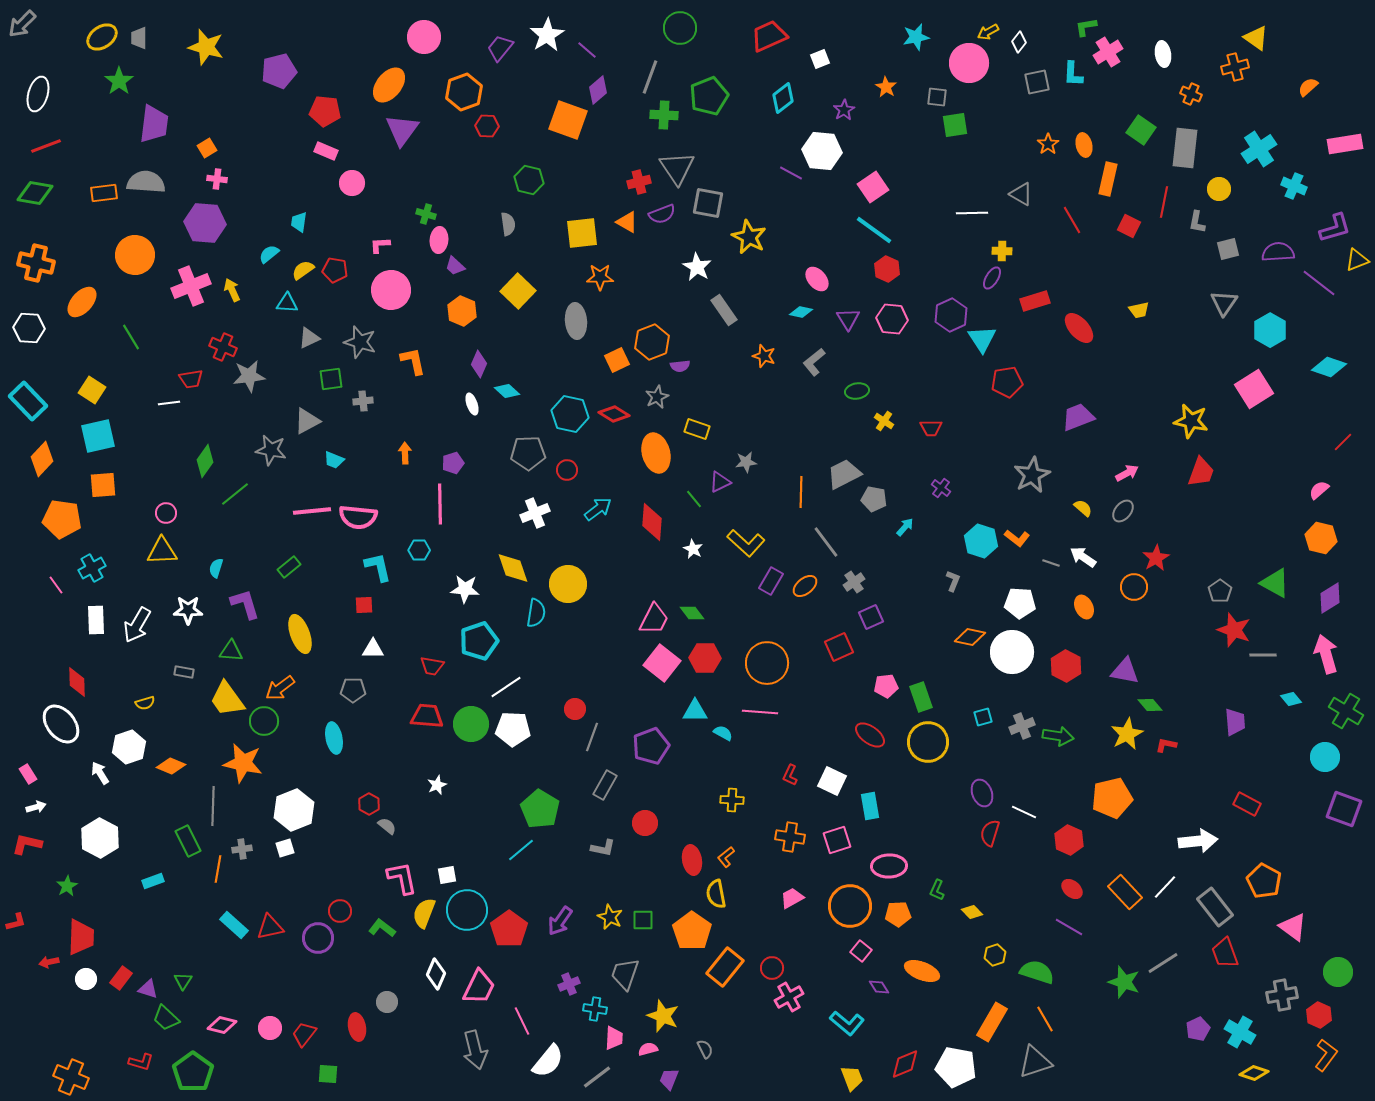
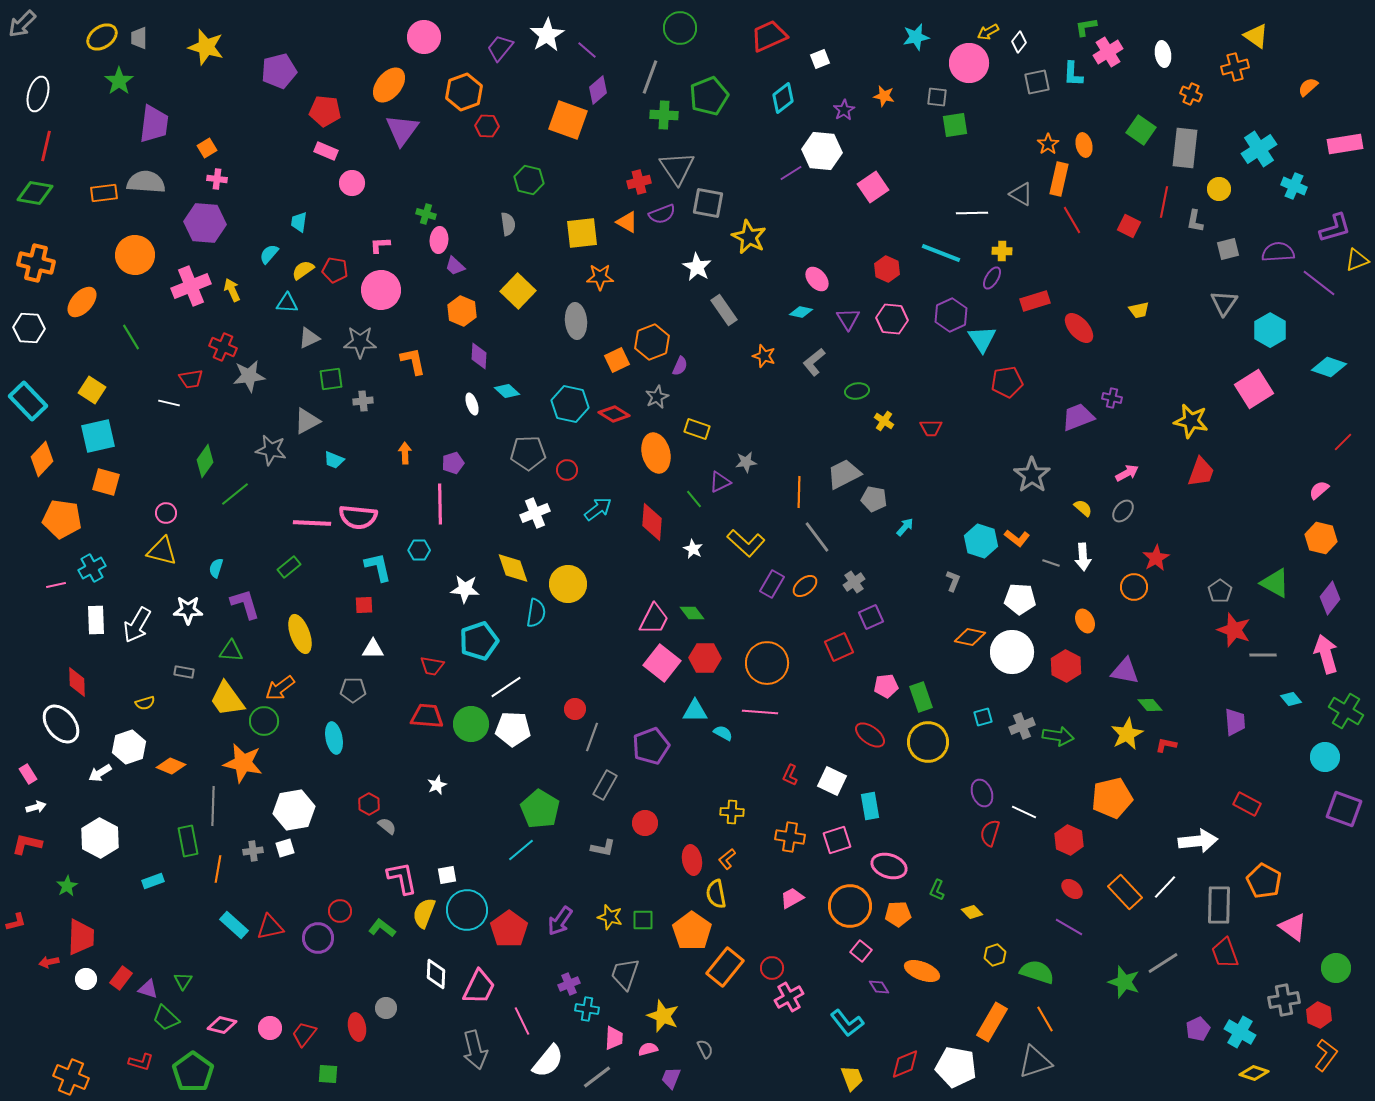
yellow triangle at (1256, 38): moved 2 px up
orange star at (886, 87): moved 2 px left, 9 px down; rotated 20 degrees counterclockwise
red line at (46, 146): rotated 56 degrees counterclockwise
purple line at (791, 173): rotated 60 degrees counterclockwise
orange rectangle at (1108, 179): moved 49 px left
gray L-shape at (1197, 222): moved 2 px left, 1 px up
cyan line at (874, 230): moved 67 px right, 23 px down; rotated 15 degrees counterclockwise
cyan semicircle at (269, 254): rotated 10 degrees counterclockwise
pink circle at (391, 290): moved 10 px left
gray star at (360, 342): rotated 16 degrees counterclockwise
purple diamond at (479, 364): moved 8 px up; rotated 20 degrees counterclockwise
purple semicircle at (680, 366): rotated 60 degrees counterclockwise
white line at (169, 403): rotated 20 degrees clockwise
cyan hexagon at (570, 414): moved 10 px up
gray star at (1032, 475): rotated 9 degrees counterclockwise
orange square at (103, 485): moved 3 px right, 3 px up; rotated 20 degrees clockwise
purple cross at (941, 488): moved 171 px right, 90 px up; rotated 24 degrees counterclockwise
orange line at (801, 492): moved 2 px left
pink line at (312, 511): moved 12 px down; rotated 9 degrees clockwise
gray line at (826, 542): moved 9 px left, 5 px up
yellow triangle at (162, 551): rotated 16 degrees clockwise
white arrow at (1083, 557): rotated 128 degrees counterclockwise
purple rectangle at (771, 581): moved 1 px right, 3 px down
pink line at (56, 585): rotated 66 degrees counterclockwise
purple diamond at (1330, 598): rotated 20 degrees counterclockwise
white pentagon at (1020, 603): moved 4 px up
orange ellipse at (1084, 607): moved 1 px right, 14 px down
white arrow at (100, 773): rotated 90 degrees counterclockwise
yellow cross at (732, 800): moved 12 px down
white hexagon at (294, 810): rotated 12 degrees clockwise
green rectangle at (188, 841): rotated 16 degrees clockwise
gray cross at (242, 849): moved 11 px right, 2 px down
orange L-shape at (726, 857): moved 1 px right, 2 px down
pink ellipse at (889, 866): rotated 20 degrees clockwise
gray rectangle at (1215, 907): moved 4 px right, 2 px up; rotated 39 degrees clockwise
yellow star at (610, 917): rotated 10 degrees counterclockwise
green circle at (1338, 972): moved 2 px left, 4 px up
white diamond at (436, 974): rotated 20 degrees counterclockwise
gray cross at (1282, 995): moved 2 px right, 5 px down
gray circle at (387, 1002): moved 1 px left, 6 px down
cyan cross at (595, 1009): moved 8 px left
cyan L-shape at (847, 1023): rotated 12 degrees clockwise
purple trapezoid at (669, 1079): moved 2 px right, 1 px up
